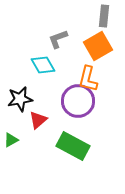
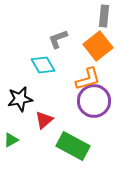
orange square: rotated 8 degrees counterclockwise
orange L-shape: rotated 120 degrees counterclockwise
purple circle: moved 16 px right
red triangle: moved 6 px right
